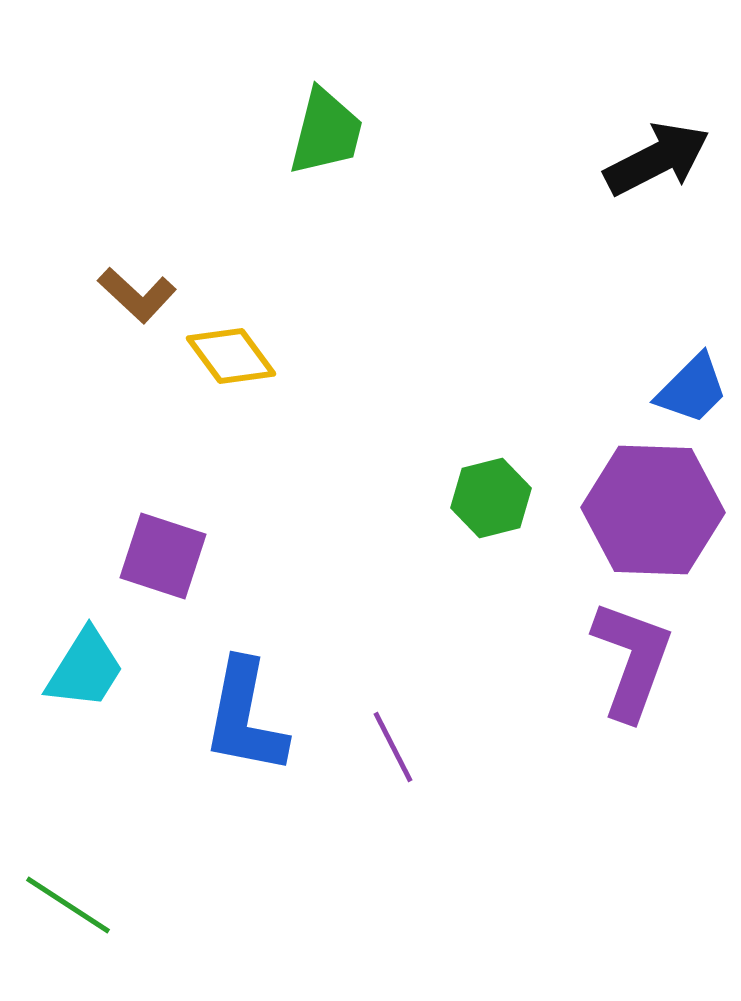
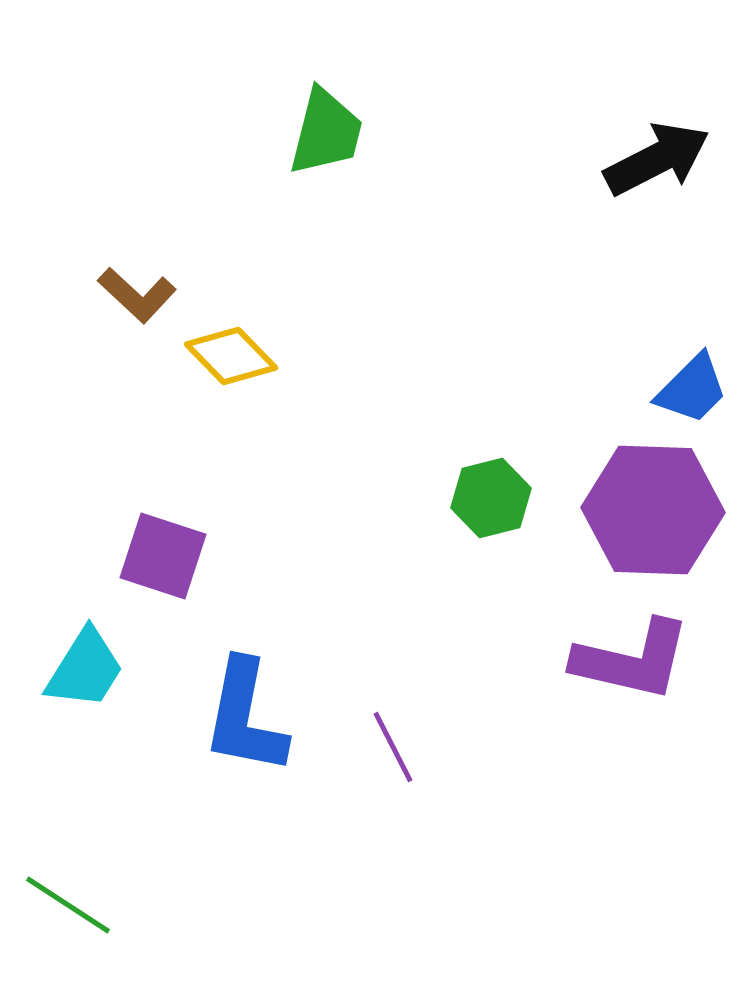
yellow diamond: rotated 8 degrees counterclockwise
purple L-shape: rotated 83 degrees clockwise
